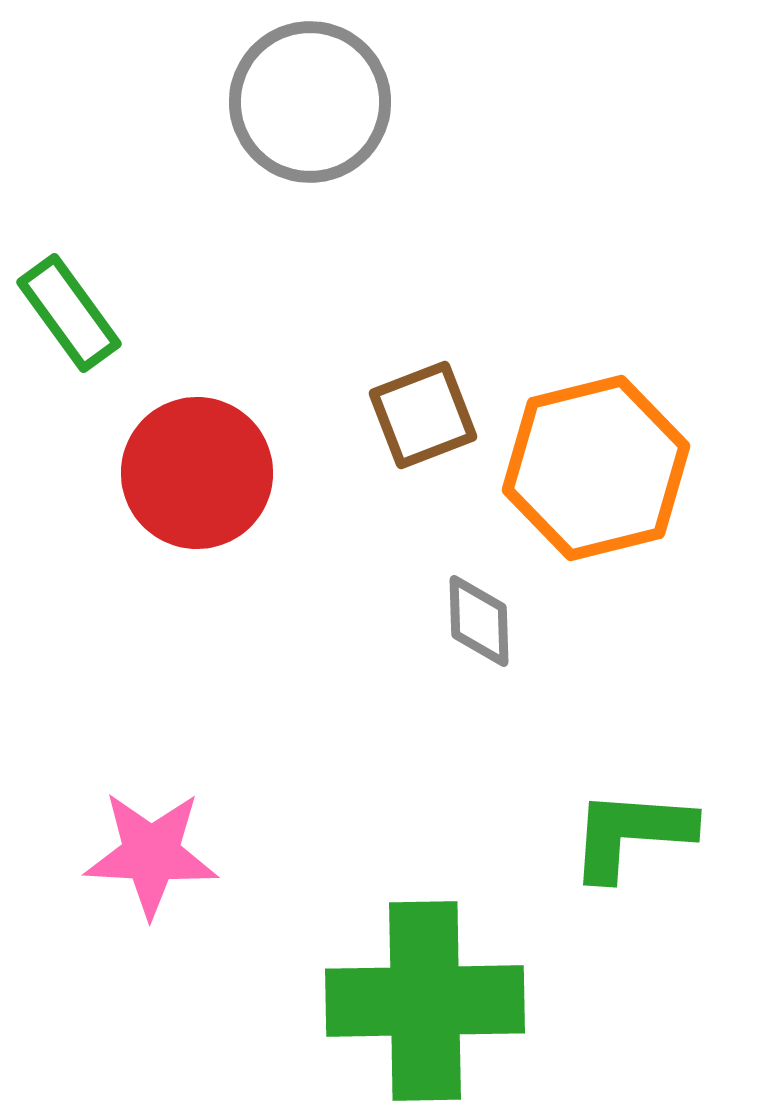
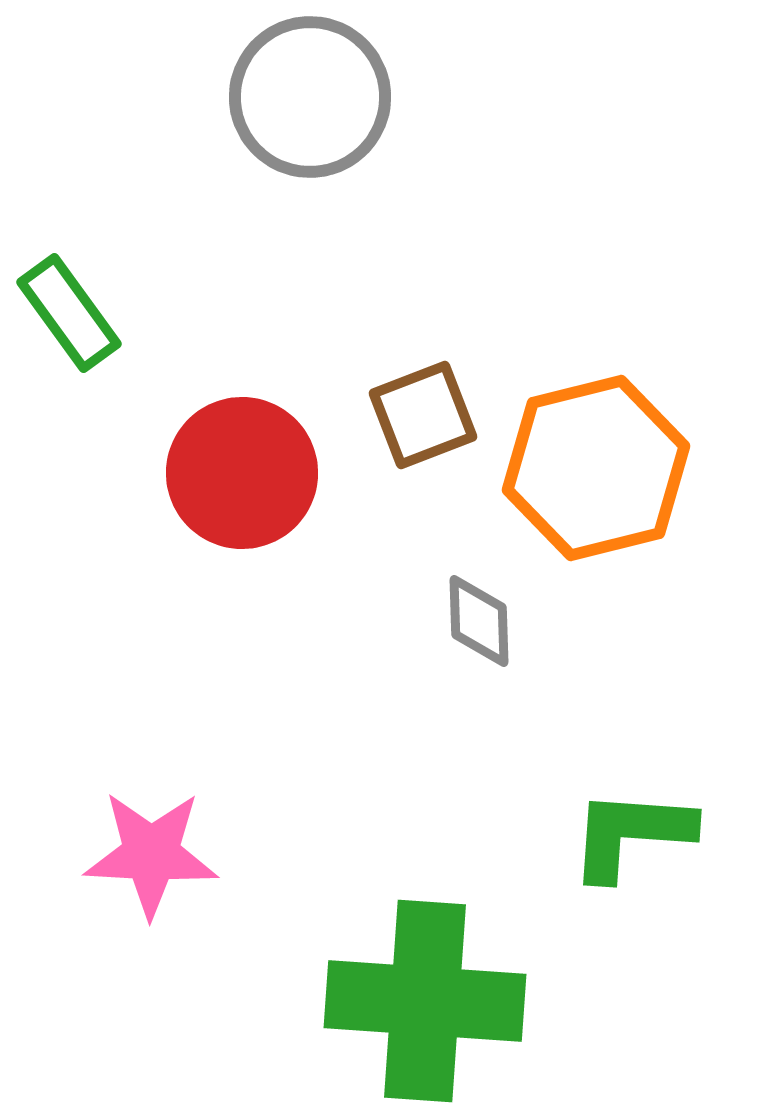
gray circle: moved 5 px up
red circle: moved 45 px right
green cross: rotated 5 degrees clockwise
